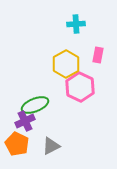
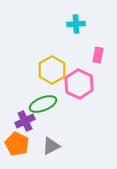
yellow hexagon: moved 14 px left, 6 px down
pink hexagon: moved 1 px left, 3 px up
green ellipse: moved 8 px right, 1 px up
